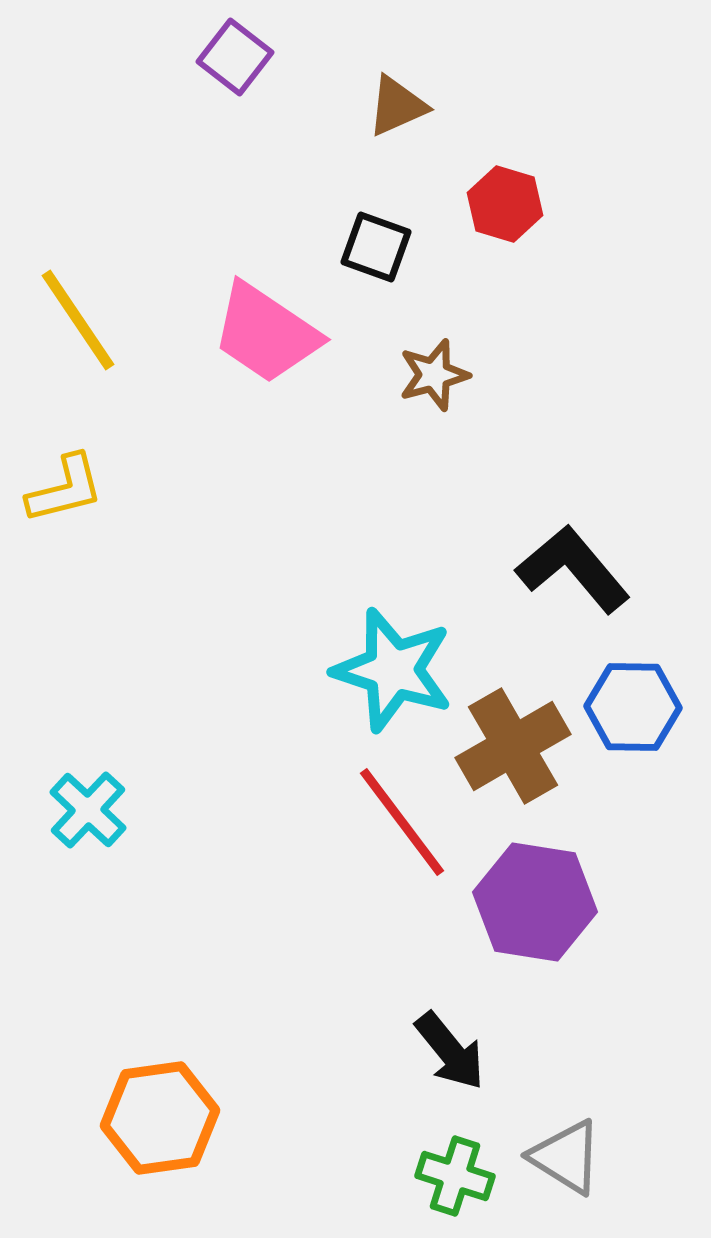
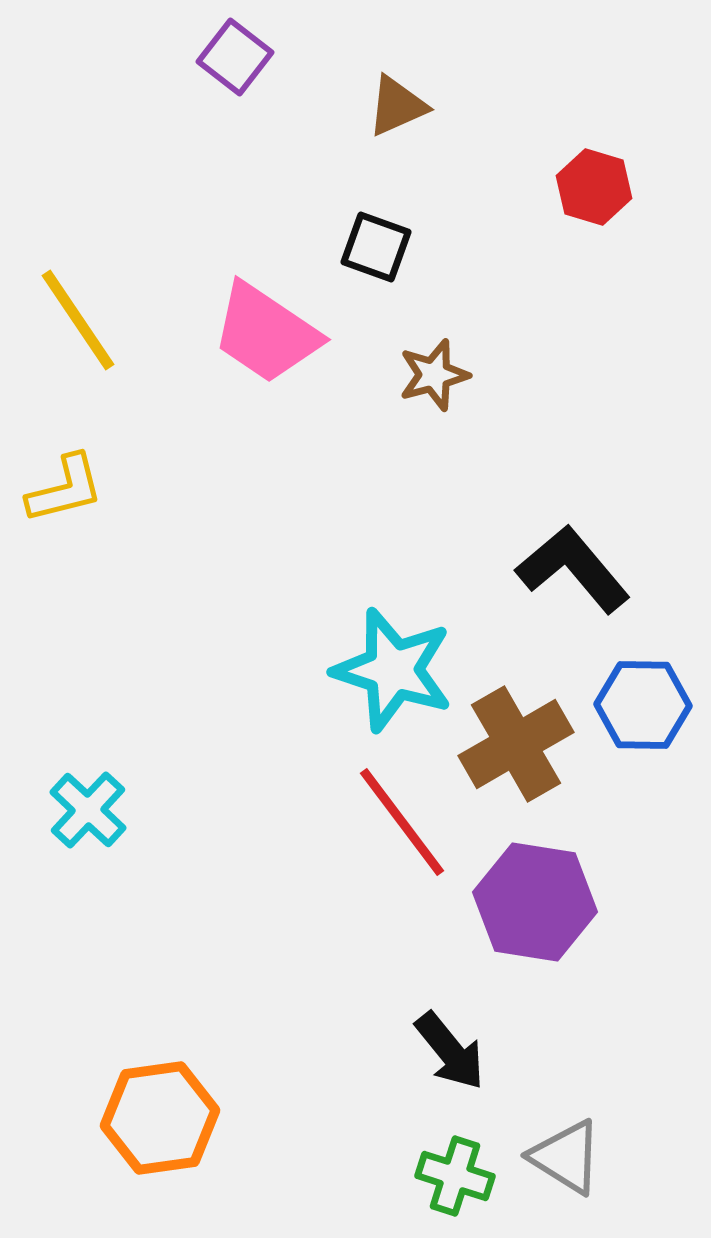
red hexagon: moved 89 px right, 17 px up
blue hexagon: moved 10 px right, 2 px up
brown cross: moved 3 px right, 2 px up
